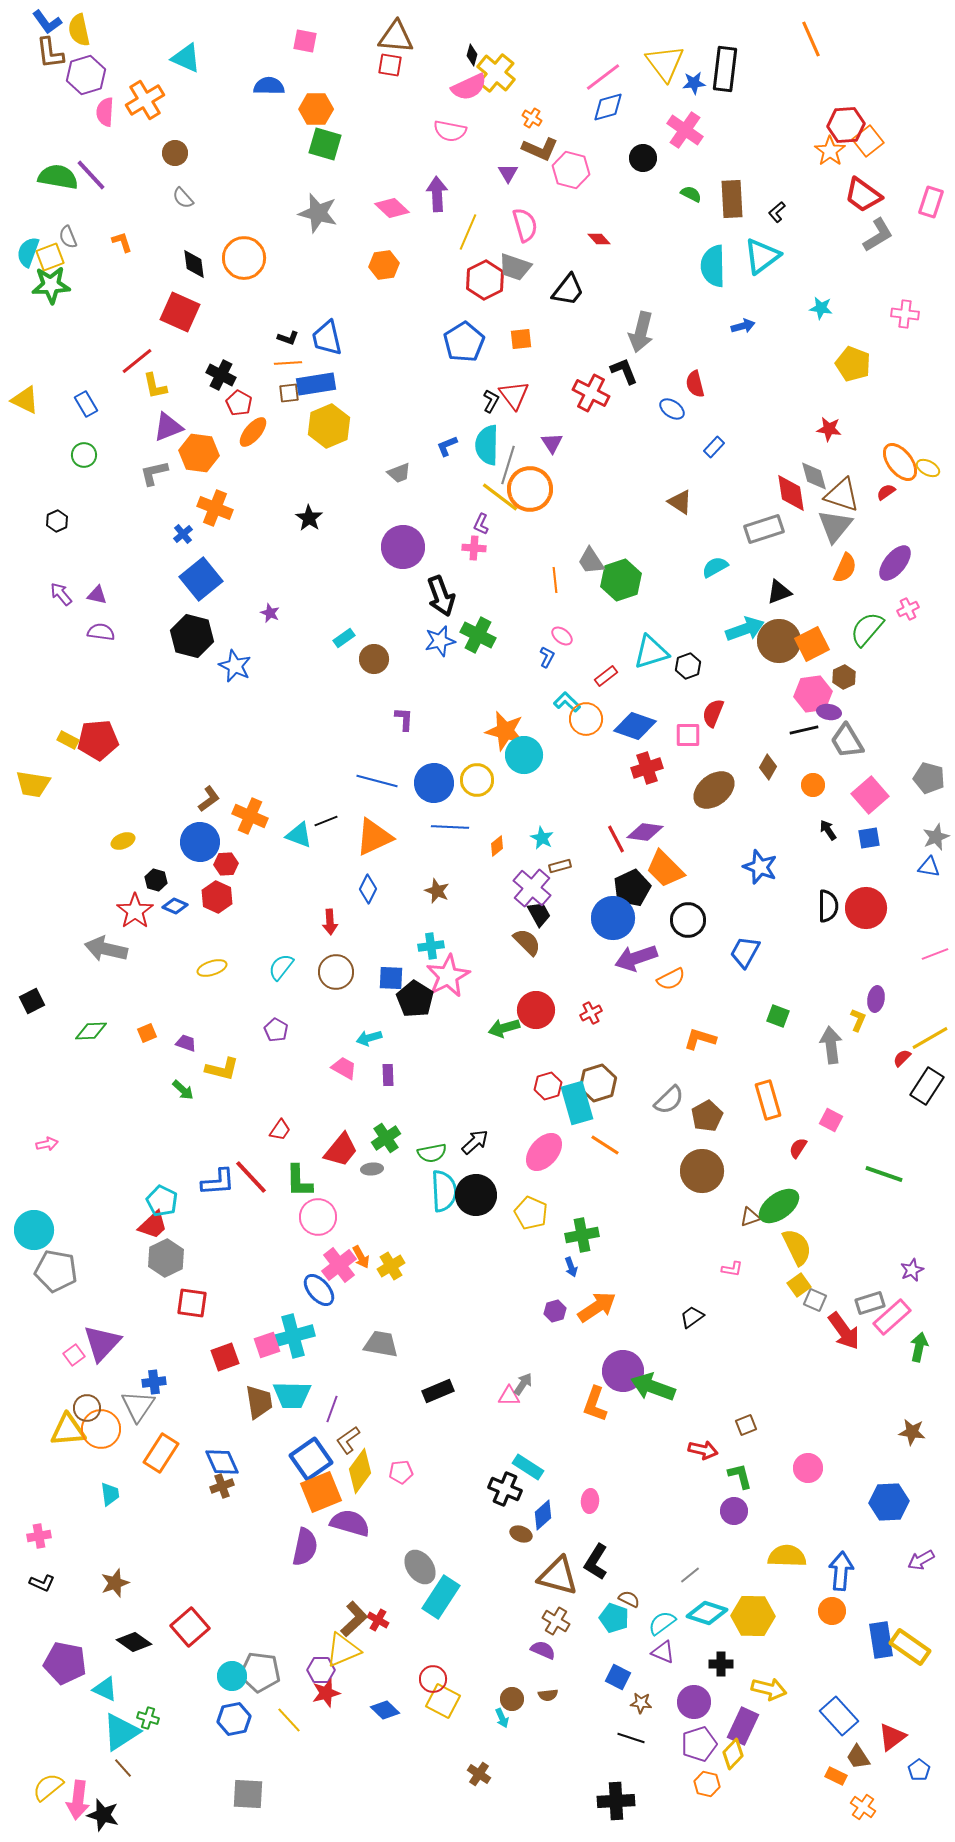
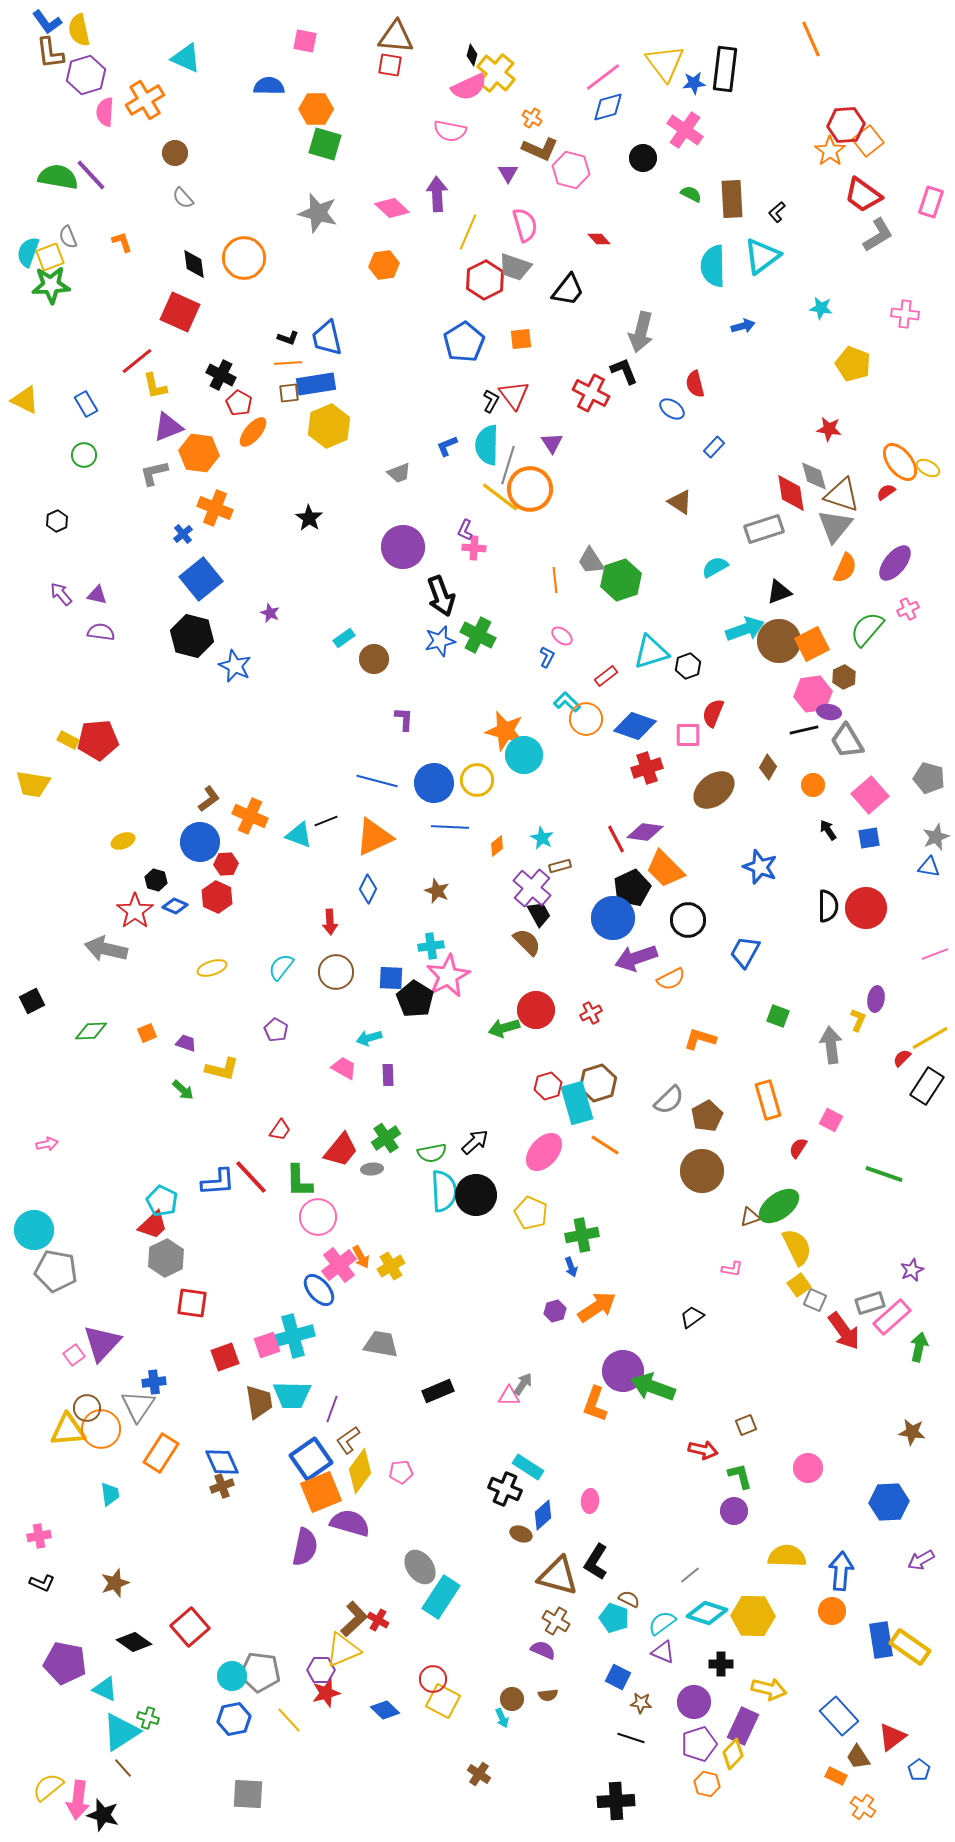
purple L-shape at (481, 524): moved 16 px left, 6 px down
